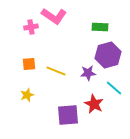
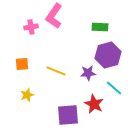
pink L-shape: rotated 90 degrees clockwise
orange square: moved 7 px left
